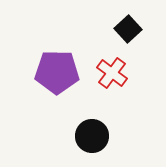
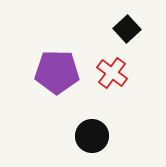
black square: moved 1 px left
